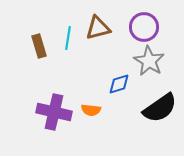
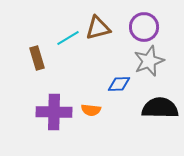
cyan line: rotated 50 degrees clockwise
brown rectangle: moved 2 px left, 12 px down
gray star: rotated 20 degrees clockwise
blue diamond: rotated 15 degrees clockwise
black semicircle: rotated 144 degrees counterclockwise
purple cross: rotated 12 degrees counterclockwise
